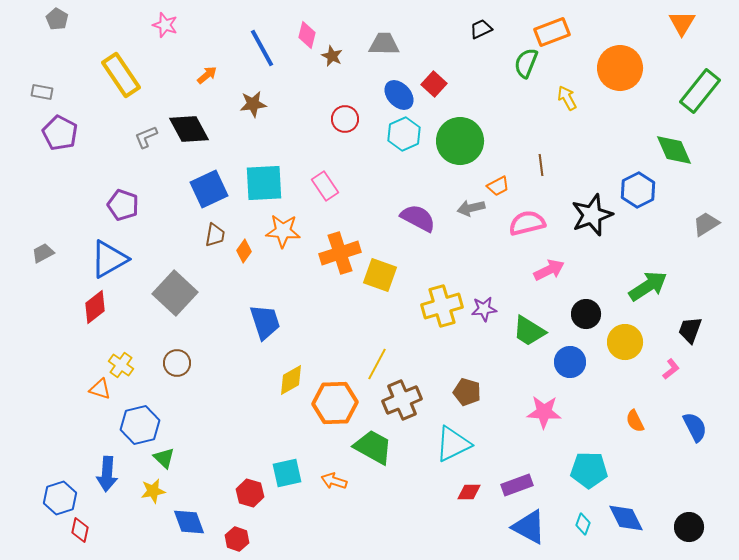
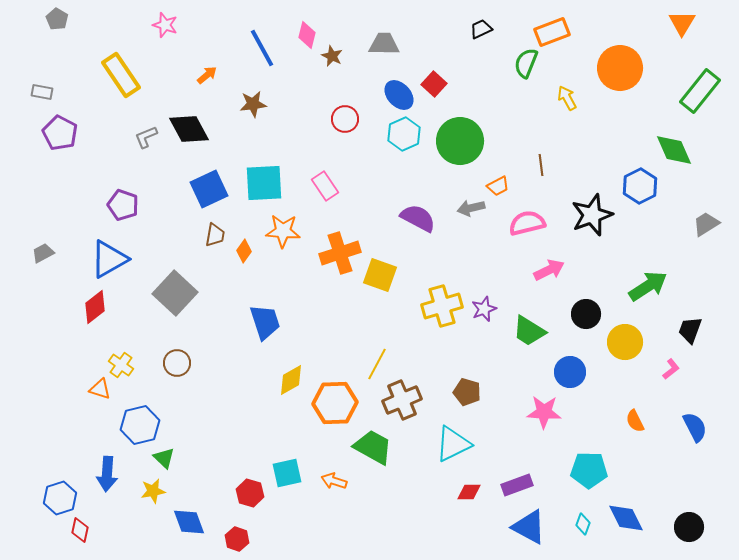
blue hexagon at (638, 190): moved 2 px right, 4 px up
purple star at (484, 309): rotated 15 degrees counterclockwise
blue circle at (570, 362): moved 10 px down
